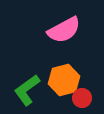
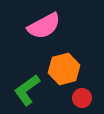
pink semicircle: moved 20 px left, 4 px up
orange hexagon: moved 11 px up
